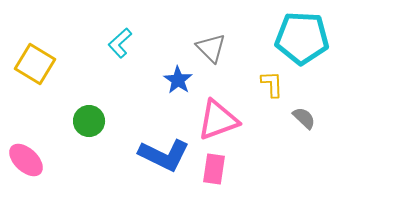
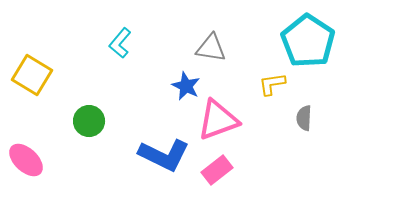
cyan pentagon: moved 6 px right, 3 px down; rotated 30 degrees clockwise
cyan L-shape: rotated 8 degrees counterclockwise
gray triangle: rotated 36 degrees counterclockwise
yellow square: moved 3 px left, 11 px down
blue star: moved 8 px right, 6 px down; rotated 8 degrees counterclockwise
yellow L-shape: rotated 96 degrees counterclockwise
gray semicircle: rotated 130 degrees counterclockwise
pink rectangle: moved 3 px right, 1 px down; rotated 44 degrees clockwise
